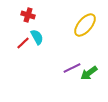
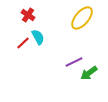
red cross: rotated 16 degrees clockwise
yellow ellipse: moved 3 px left, 7 px up
cyan semicircle: moved 1 px right
purple line: moved 2 px right, 6 px up
